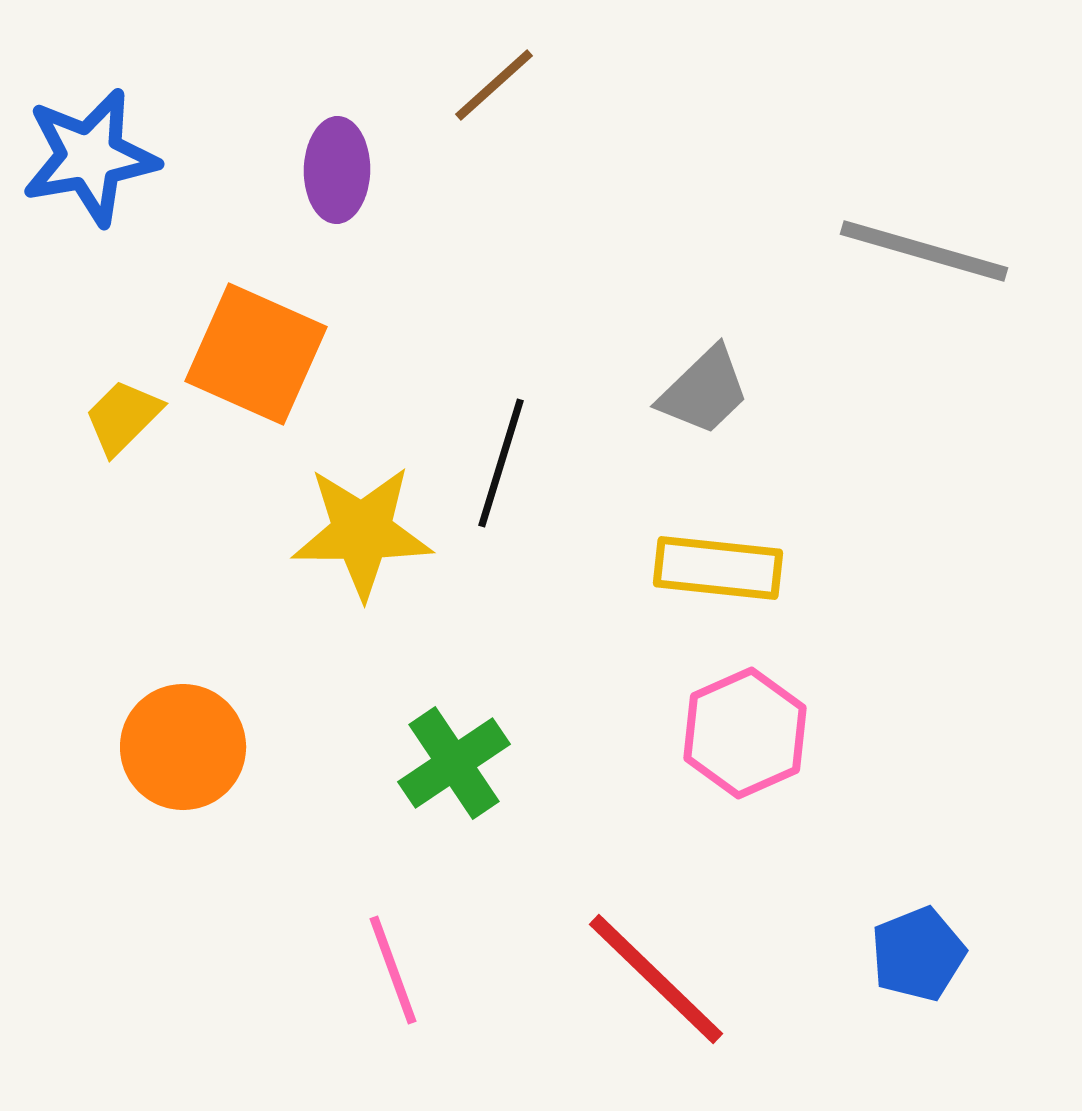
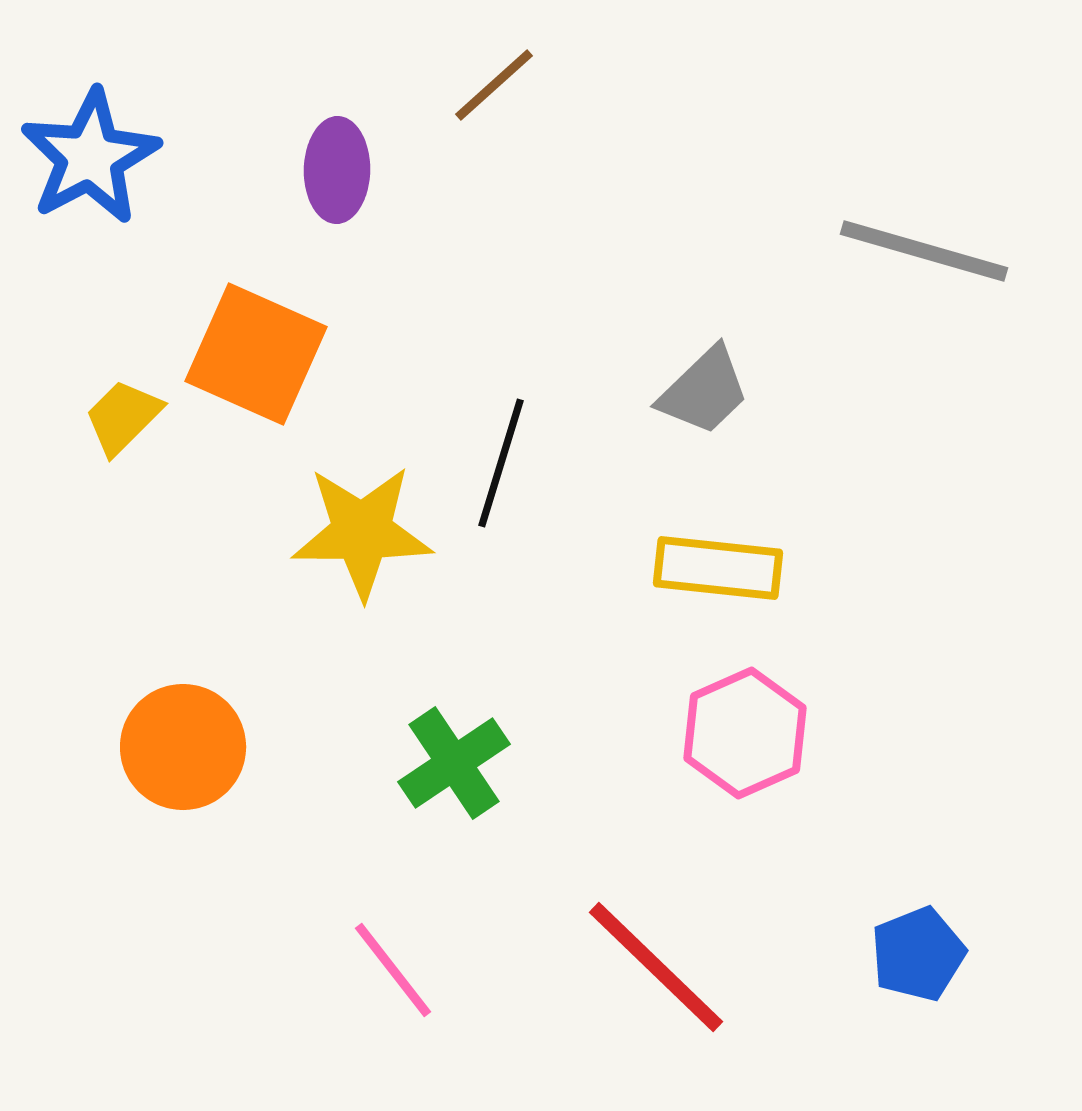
blue star: rotated 18 degrees counterclockwise
pink line: rotated 18 degrees counterclockwise
red line: moved 12 px up
